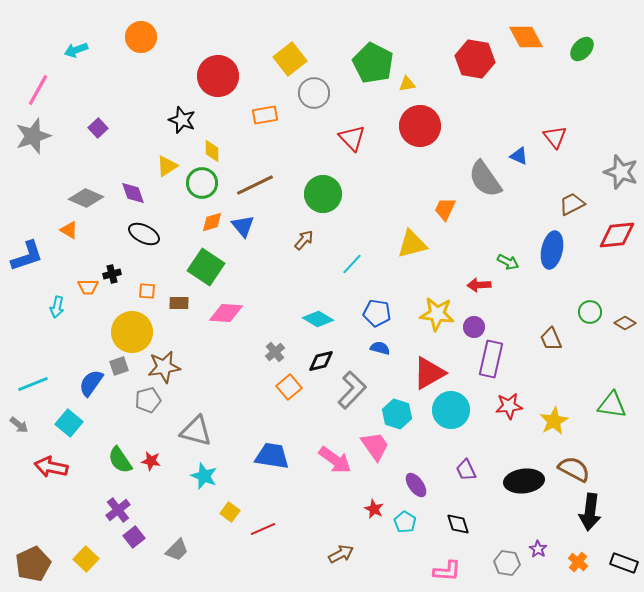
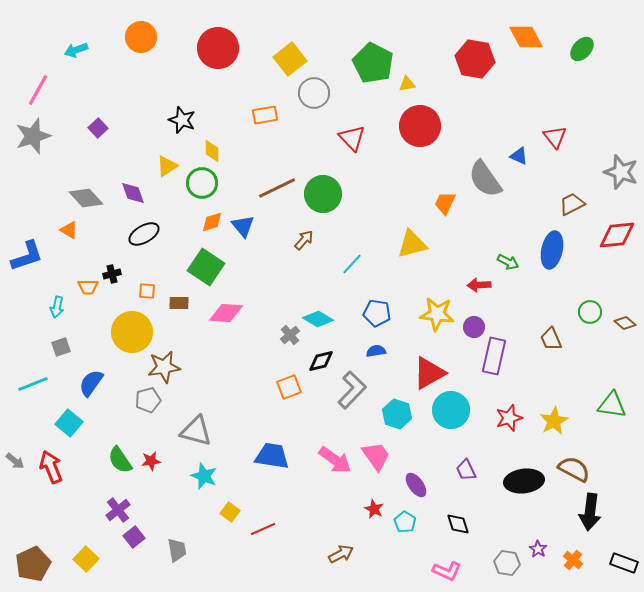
red circle at (218, 76): moved 28 px up
brown line at (255, 185): moved 22 px right, 3 px down
gray diamond at (86, 198): rotated 24 degrees clockwise
orange trapezoid at (445, 209): moved 6 px up
black ellipse at (144, 234): rotated 56 degrees counterclockwise
brown diamond at (625, 323): rotated 10 degrees clockwise
blue semicircle at (380, 348): moved 4 px left, 3 px down; rotated 24 degrees counterclockwise
gray cross at (275, 352): moved 15 px right, 17 px up
purple rectangle at (491, 359): moved 3 px right, 3 px up
gray square at (119, 366): moved 58 px left, 19 px up
orange square at (289, 387): rotated 20 degrees clockwise
red star at (509, 406): moved 12 px down; rotated 12 degrees counterclockwise
gray arrow at (19, 425): moved 4 px left, 36 px down
pink trapezoid at (375, 446): moved 1 px right, 10 px down
red star at (151, 461): rotated 18 degrees counterclockwise
red arrow at (51, 467): rotated 56 degrees clockwise
gray trapezoid at (177, 550): rotated 55 degrees counterclockwise
orange cross at (578, 562): moved 5 px left, 2 px up
pink L-shape at (447, 571): rotated 20 degrees clockwise
